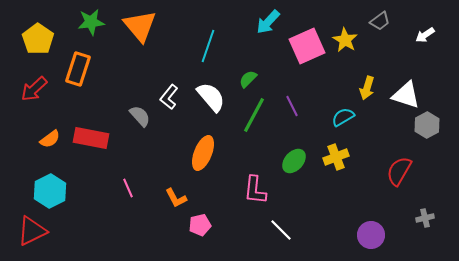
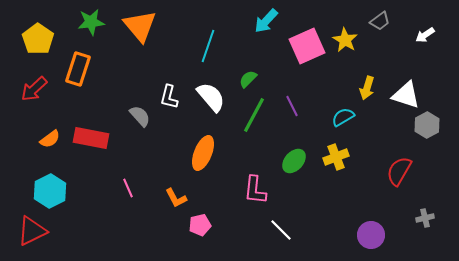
cyan arrow: moved 2 px left, 1 px up
white L-shape: rotated 25 degrees counterclockwise
